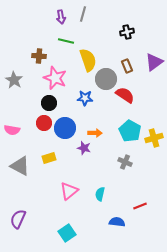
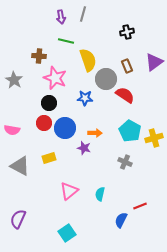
blue semicircle: moved 4 px right, 2 px up; rotated 70 degrees counterclockwise
